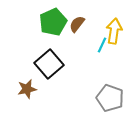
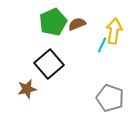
brown semicircle: rotated 30 degrees clockwise
